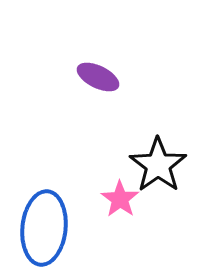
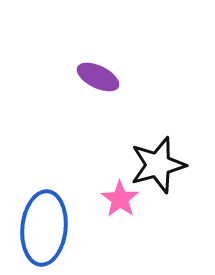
black star: rotated 20 degrees clockwise
